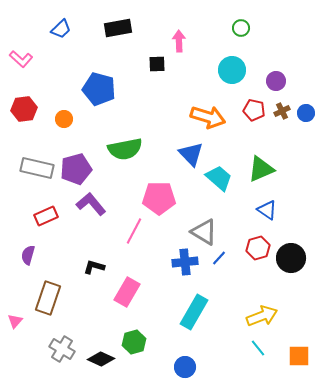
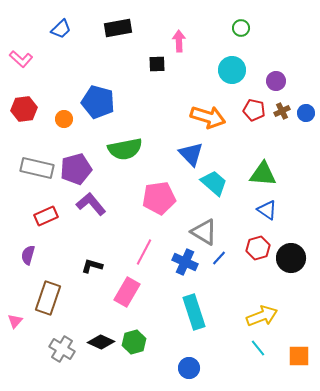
blue pentagon at (99, 89): moved 1 px left, 13 px down
green triangle at (261, 169): moved 2 px right, 5 px down; rotated 28 degrees clockwise
cyan trapezoid at (219, 178): moved 5 px left, 5 px down
pink pentagon at (159, 198): rotated 8 degrees counterclockwise
pink line at (134, 231): moved 10 px right, 21 px down
blue cross at (185, 262): rotated 30 degrees clockwise
black L-shape at (94, 267): moved 2 px left, 1 px up
cyan rectangle at (194, 312): rotated 48 degrees counterclockwise
black diamond at (101, 359): moved 17 px up
blue circle at (185, 367): moved 4 px right, 1 px down
